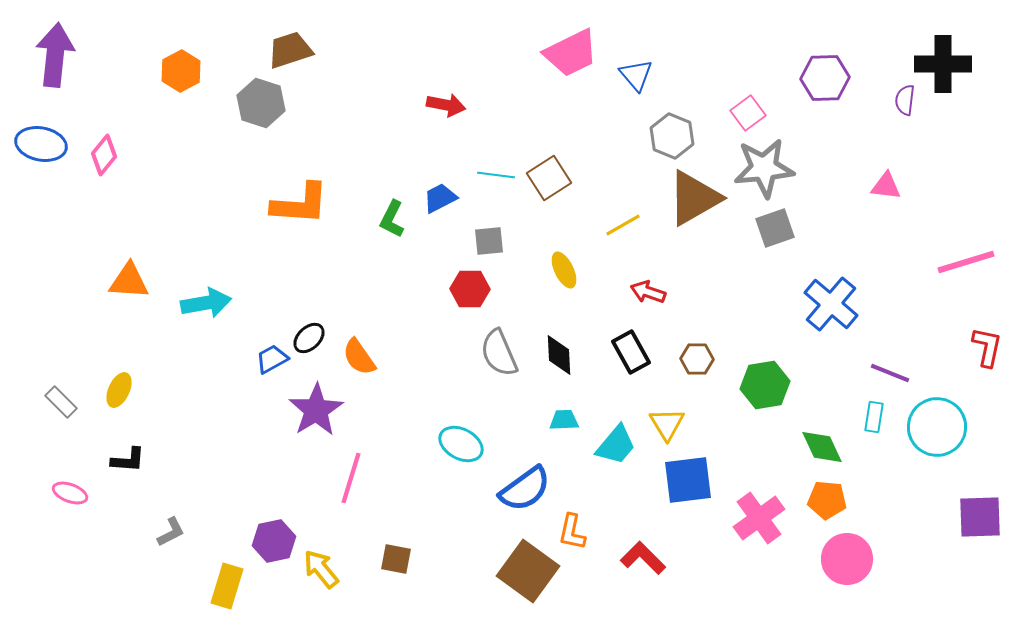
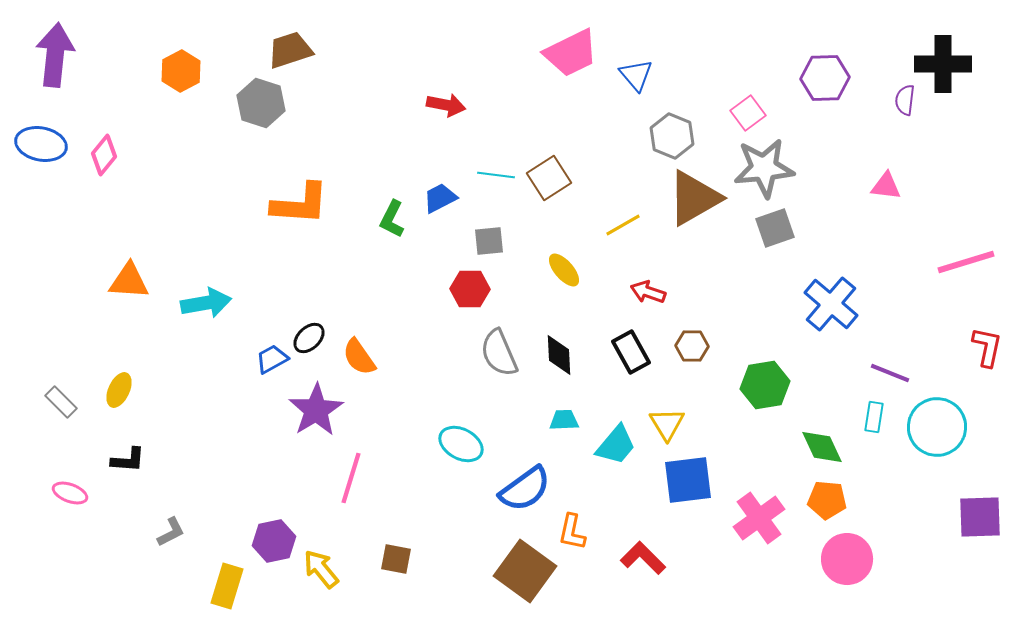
yellow ellipse at (564, 270): rotated 15 degrees counterclockwise
brown hexagon at (697, 359): moved 5 px left, 13 px up
brown square at (528, 571): moved 3 px left
